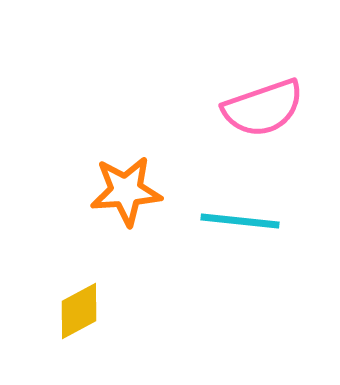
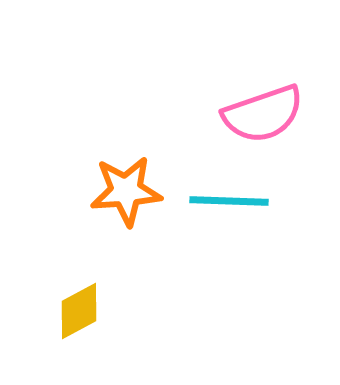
pink semicircle: moved 6 px down
cyan line: moved 11 px left, 20 px up; rotated 4 degrees counterclockwise
